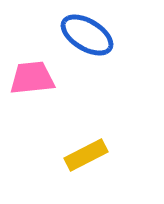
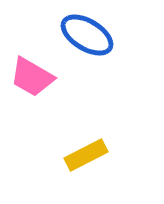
pink trapezoid: moved 1 px up; rotated 144 degrees counterclockwise
